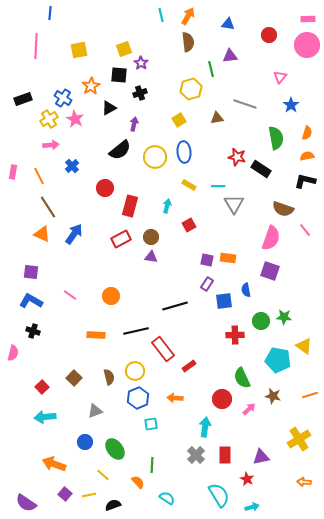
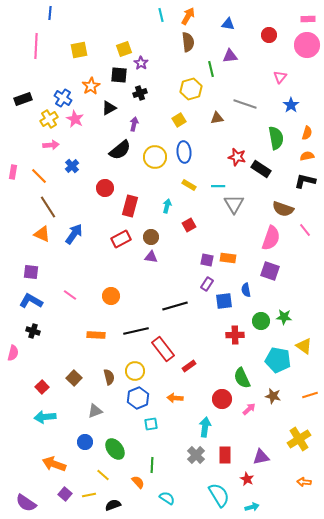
orange line at (39, 176): rotated 18 degrees counterclockwise
